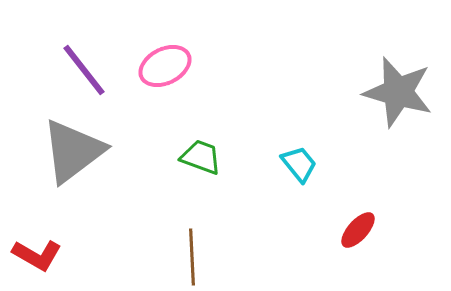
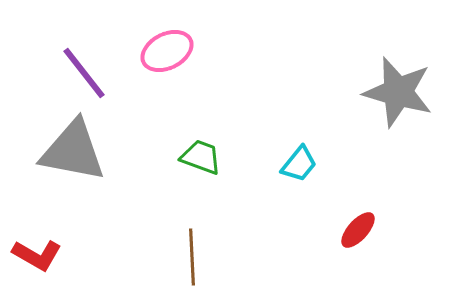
pink ellipse: moved 2 px right, 15 px up
purple line: moved 3 px down
gray triangle: rotated 48 degrees clockwise
cyan trapezoid: rotated 78 degrees clockwise
